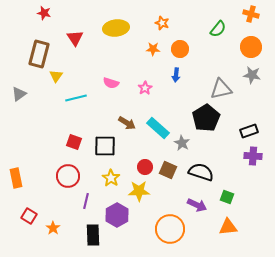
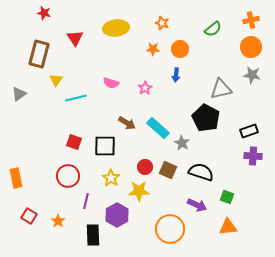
orange cross at (251, 14): moved 6 px down; rotated 28 degrees counterclockwise
green semicircle at (218, 29): moved 5 px left; rotated 12 degrees clockwise
yellow triangle at (56, 76): moved 4 px down
black pentagon at (206, 118): rotated 12 degrees counterclockwise
orange star at (53, 228): moved 5 px right, 7 px up
